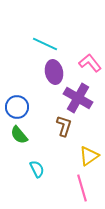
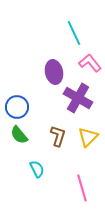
cyan line: moved 29 px right, 11 px up; rotated 40 degrees clockwise
brown L-shape: moved 6 px left, 10 px down
yellow triangle: moved 1 px left, 19 px up; rotated 10 degrees counterclockwise
